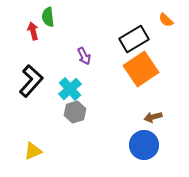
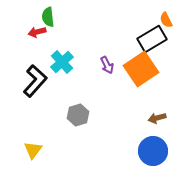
orange semicircle: rotated 21 degrees clockwise
red arrow: moved 4 px right, 1 px down; rotated 90 degrees counterclockwise
black rectangle: moved 18 px right
purple arrow: moved 23 px right, 9 px down
black L-shape: moved 4 px right
cyan cross: moved 8 px left, 27 px up
gray hexagon: moved 3 px right, 3 px down
brown arrow: moved 4 px right, 1 px down
blue circle: moved 9 px right, 6 px down
yellow triangle: moved 1 px up; rotated 30 degrees counterclockwise
